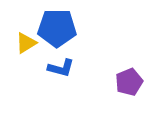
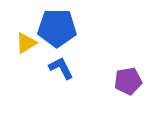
blue L-shape: rotated 132 degrees counterclockwise
purple pentagon: moved 1 px left, 1 px up; rotated 12 degrees clockwise
